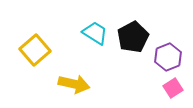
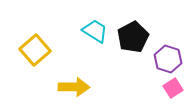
cyan trapezoid: moved 2 px up
purple hexagon: moved 2 px down; rotated 20 degrees counterclockwise
yellow arrow: moved 3 px down; rotated 12 degrees counterclockwise
